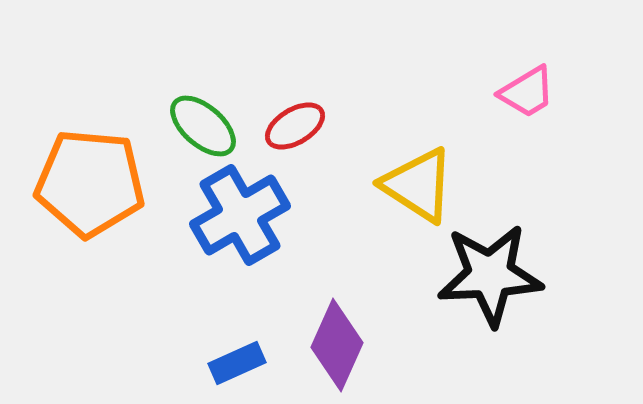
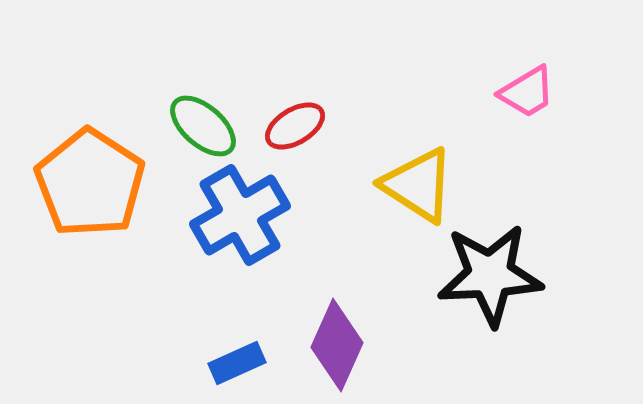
orange pentagon: rotated 28 degrees clockwise
